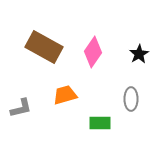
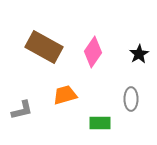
gray L-shape: moved 1 px right, 2 px down
